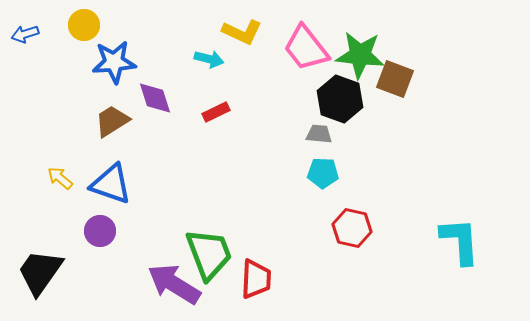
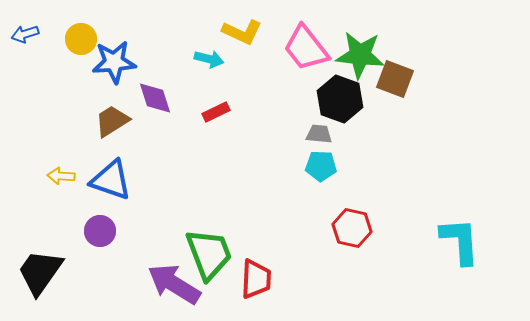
yellow circle: moved 3 px left, 14 px down
cyan pentagon: moved 2 px left, 7 px up
yellow arrow: moved 1 px right, 2 px up; rotated 36 degrees counterclockwise
blue triangle: moved 4 px up
